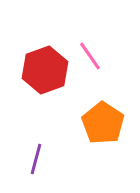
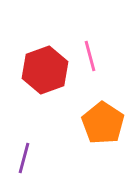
pink line: rotated 20 degrees clockwise
purple line: moved 12 px left, 1 px up
